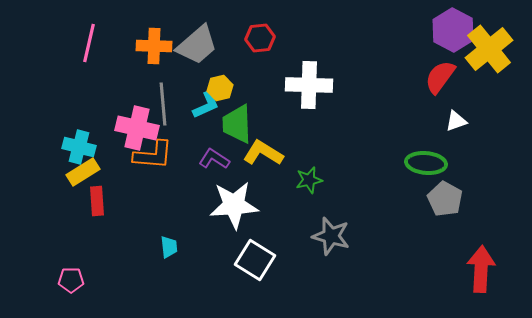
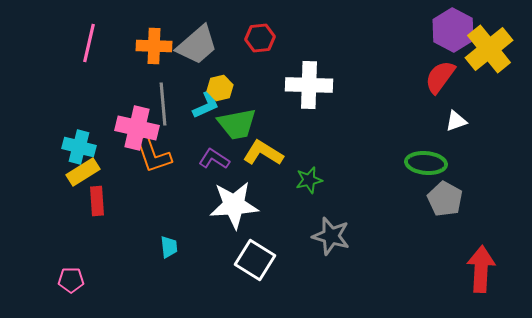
green trapezoid: rotated 99 degrees counterclockwise
orange L-shape: rotated 66 degrees clockwise
